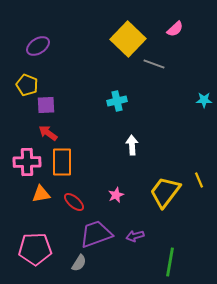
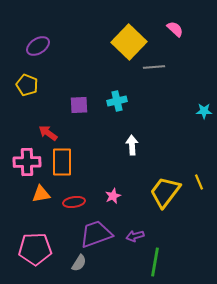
pink semicircle: rotated 96 degrees counterclockwise
yellow square: moved 1 px right, 3 px down
gray line: moved 3 px down; rotated 25 degrees counterclockwise
cyan star: moved 11 px down
purple square: moved 33 px right
yellow line: moved 2 px down
pink star: moved 3 px left, 1 px down
red ellipse: rotated 50 degrees counterclockwise
green line: moved 15 px left
